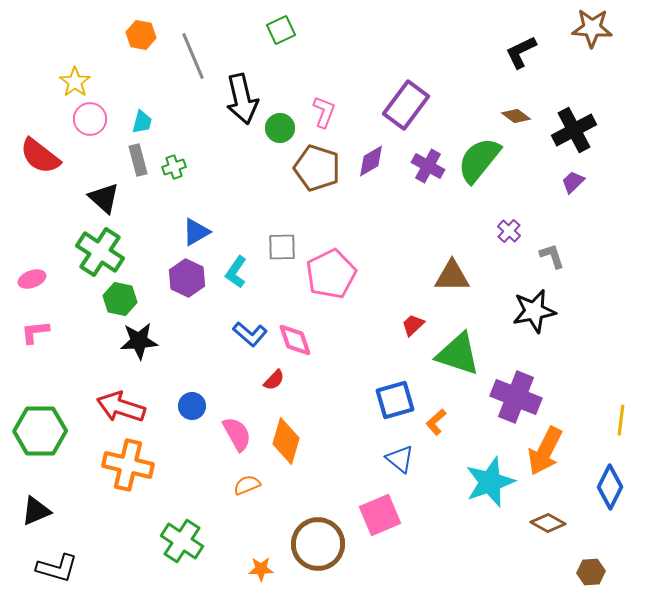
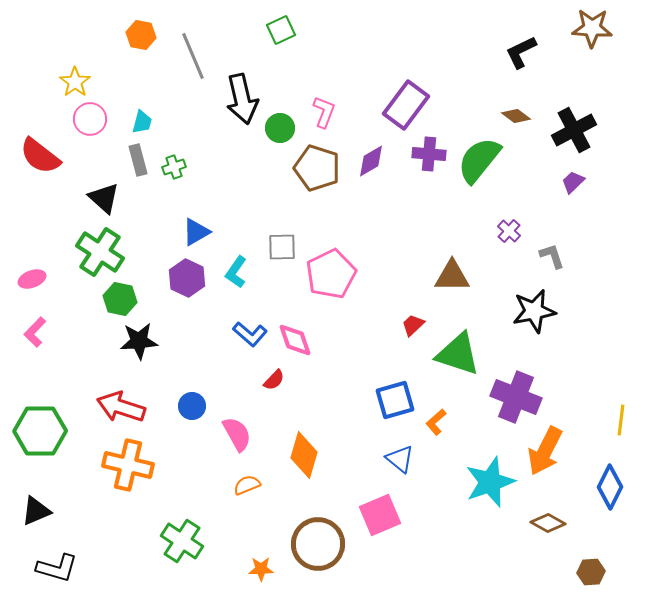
purple cross at (428, 166): moved 1 px right, 12 px up; rotated 24 degrees counterclockwise
pink L-shape at (35, 332): rotated 40 degrees counterclockwise
orange diamond at (286, 441): moved 18 px right, 14 px down
